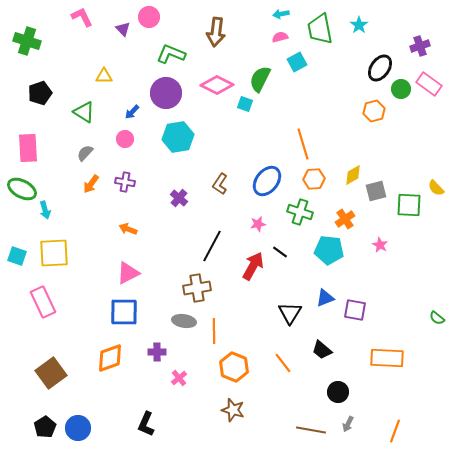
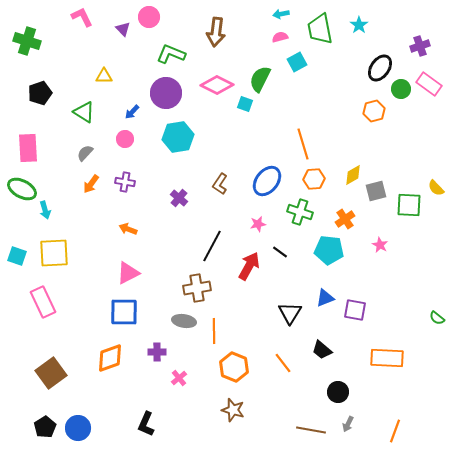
red arrow at (253, 266): moved 4 px left
